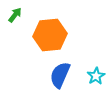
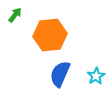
blue semicircle: moved 1 px up
